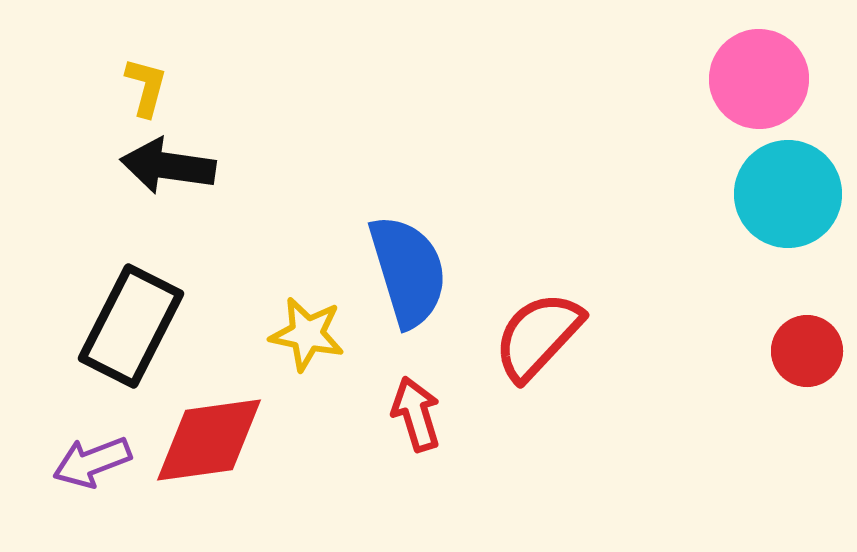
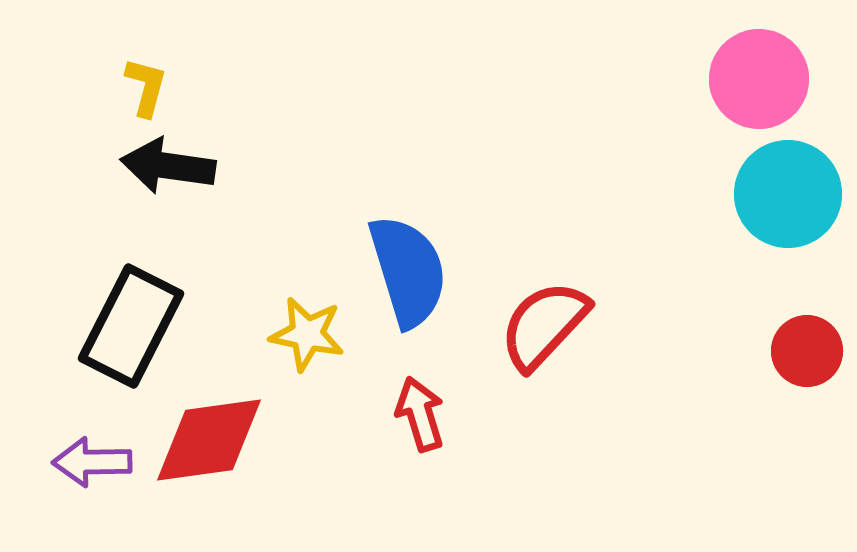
red semicircle: moved 6 px right, 11 px up
red arrow: moved 4 px right
purple arrow: rotated 20 degrees clockwise
